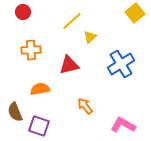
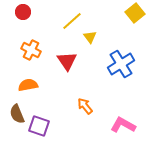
yellow triangle: rotated 24 degrees counterclockwise
orange cross: rotated 30 degrees clockwise
red triangle: moved 2 px left, 4 px up; rotated 50 degrees counterclockwise
orange semicircle: moved 12 px left, 4 px up
brown semicircle: moved 2 px right, 2 px down
